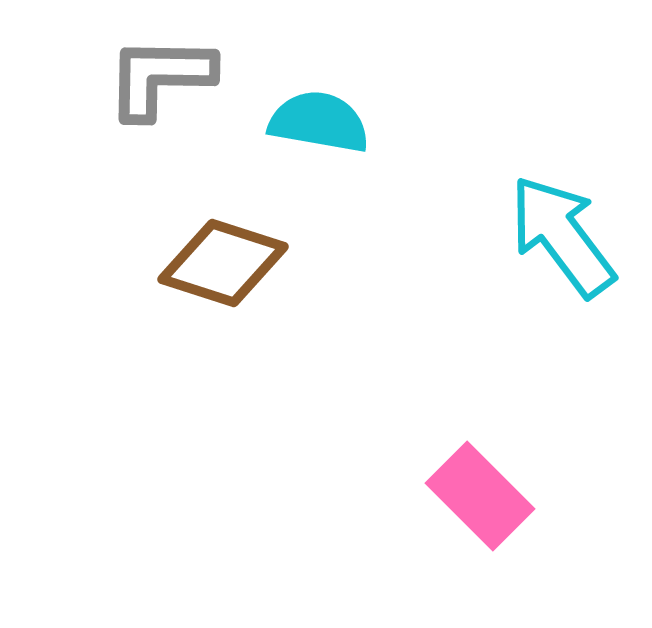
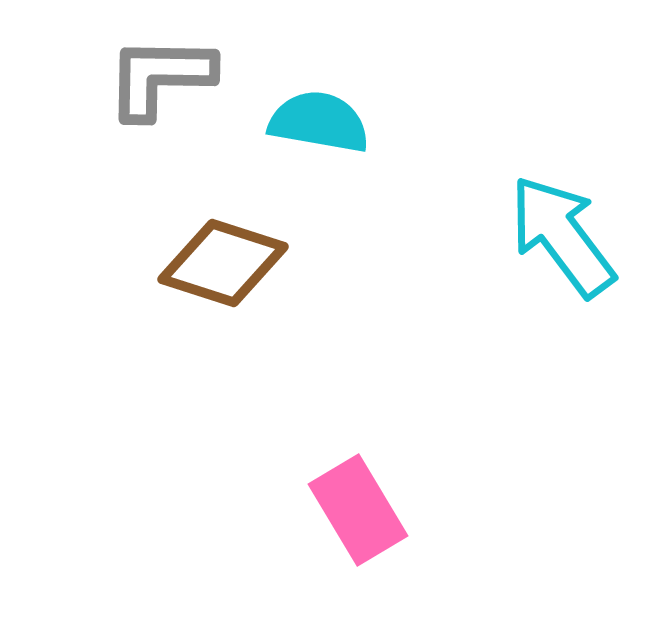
pink rectangle: moved 122 px left, 14 px down; rotated 14 degrees clockwise
